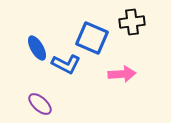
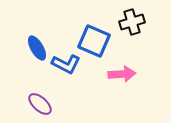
black cross: rotated 10 degrees counterclockwise
blue square: moved 2 px right, 3 px down
